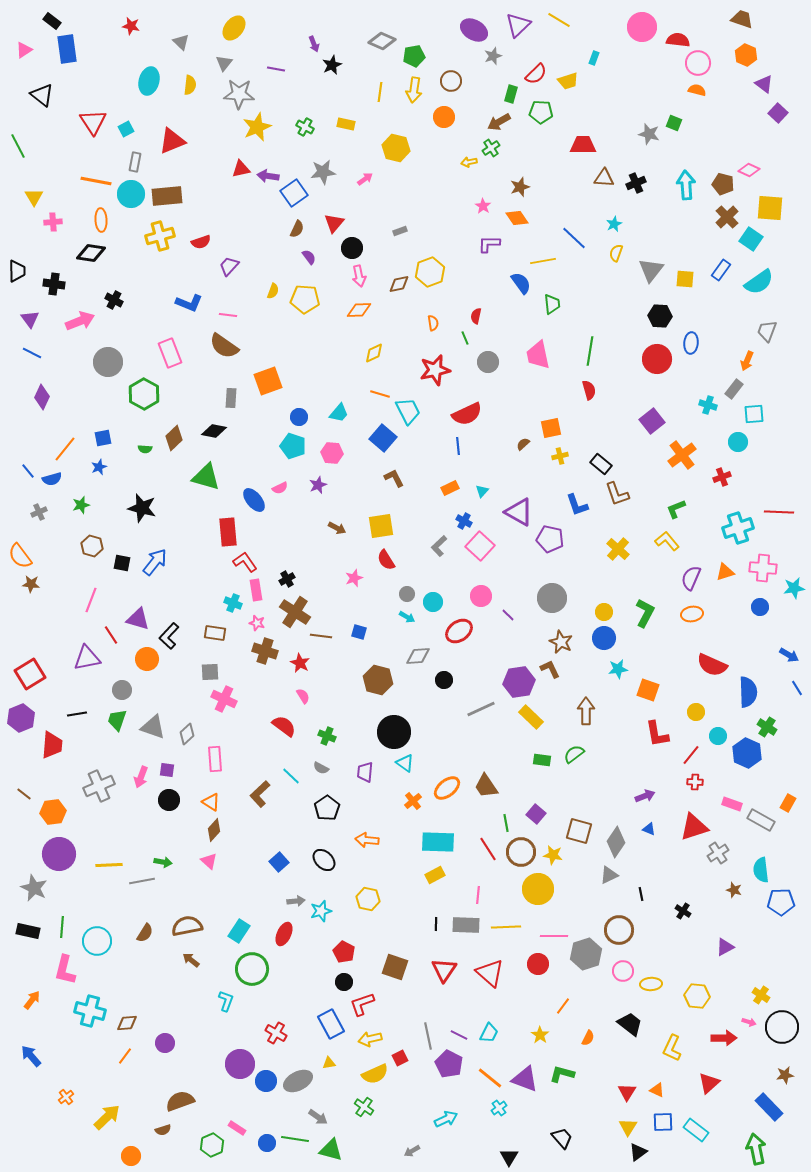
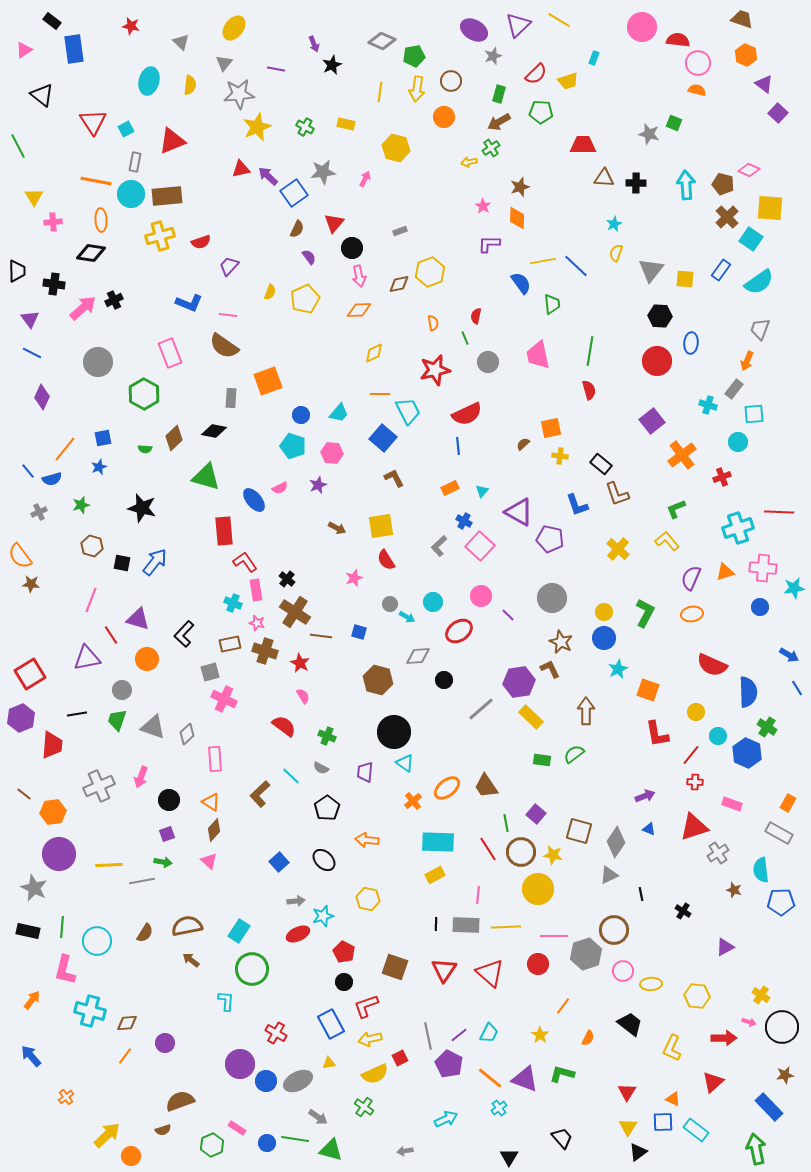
blue rectangle at (67, 49): moved 7 px right
yellow arrow at (414, 90): moved 3 px right, 1 px up
gray star at (239, 94): rotated 8 degrees counterclockwise
green rectangle at (511, 94): moved 12 px left
purple arrow at (268, 176): rotated 35 degrees clockwise
pink arrow at (365, 179): rotated 28 degrees counterclockwise
black cross at (636, 183): rotated 24 degrees clockwise
orange diamond at (517, 218): rotated 35 degrees clockwise
blue line at (574, 238): moved 2 px right, 28 px down
yellow semicircle at (273, 291): moved 3 px left, 1 px down
yellow pentagon at (305, 299): rotated 28 degrees counterclockwise
black cross at (114, 300): rotated 36 degrees clockwise
pink arrow at (80, 321): moved 3 px right, 13 px up; rotated 20 degrees counterclockwise
gray trapezoid at (767, 331): moved 7 px left, 2 px up
red circle at (657, 359): moved 2 px down
gray circle at (108, 362): moved 10 px left
orange line at (380, 394): rotated 18 degrees counterclockwise
blue circle at (299, 417): moved 2 px right, 2 px up
yellow cross at (560, 456): rotated 21 degrees clockwise
red rectangle at (228, 532): moved 4 px left, 1 px up
black cross at (287, 579): rotated 21 degrees counterclockwise
gray circle at (407, 594): moved 17 px left, 10 px down
brown rectangle at (215, 633): moved 15 px right, 11 px down; rotated 20 degrees counterclockwise
black L-shape at (169, 636): moved 15 px right, 2 px up
cyan star at (618, 669): rotated 18 degrees counterclockwise
gray square at (210, 672): rotated 12 degrees counterclockwise
gray line at (481, 709): rotated 16 degrees counterclockwise
purple square at (167, 770): moved 64 px down; rotated 28 degrees counterclockwise
gray rectangle at (761, 820): moved 18 px right, 13 px down
cyan star at (321, 911): moved 2 px right, 5 px down
brown circle at (619, 930): moved 5 px left
red ellipse at (284, 934): moved 14 px right; rotated 40 degrees clockwise
cyan L-shape at (226, 1001): rotated 15 degrees counterclockwise
red L-shape at (362, 1004): moved 4 px right, 2 px down
purple line at (459, 1035): rotated 66 degrees counterclockwise
red triangle at (709, 1083): moved 4 px right, 1 px up
orange triangle at (657, 1090): moved 16 px right, 9 px down
yellow arrow at (107, 1117): moved 18 px down
gray arrow at (412, 1151): moved 7 px left; rotated 21 degrees clockwise
